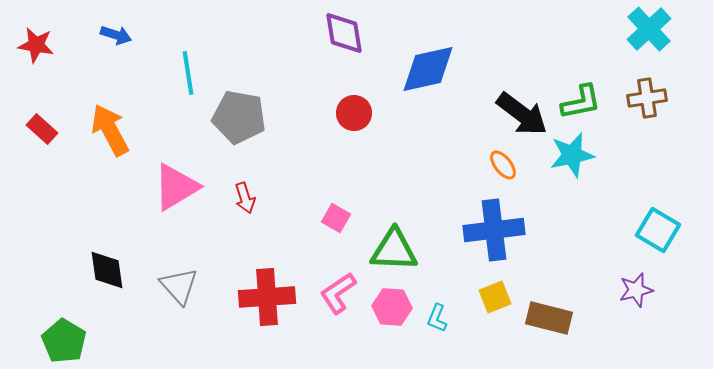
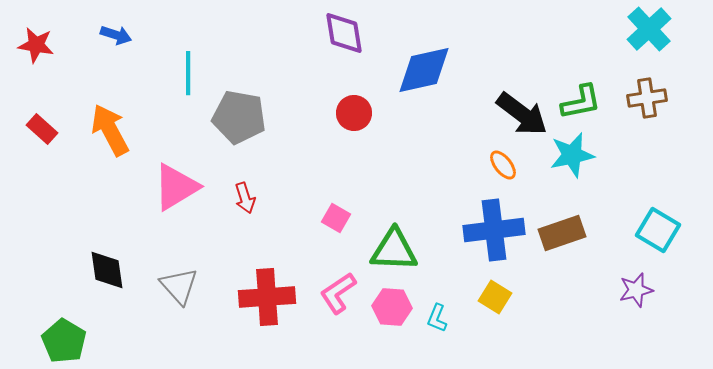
blue diamond: moved 4 px left, 1 px down
cyan line: rotated 9 degrees clockwise
yellow square: rotated 36 degrees counterclockwise
brown rectangle: moved 13 px right, 85 px up; rotated 33 degrees counterclockwise
